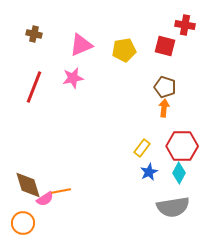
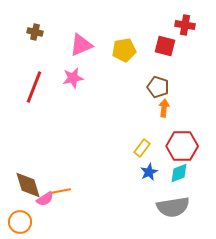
brown cross: moved 1 px right, 2 px up
brown pentagon: moved 7 px left
cyan diamond: rotated 40 degrees clockwise
orange circle: moved 3 px left, 1 px up
